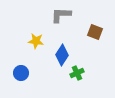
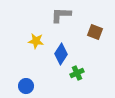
blue diamond: moved 1 px left, 1 px up
blue circle: moved 5 px right, 13 px down
